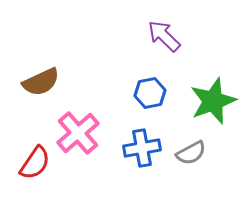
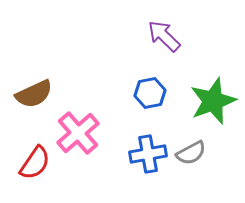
brown semicircle: moved 7 px left, 12 px down
blue cross: moved 6 px right, 6 px down
